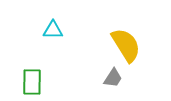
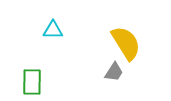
yellow semicircle: moved 2 px up
gray trapezoid: moved 1 px right, 6 px up
